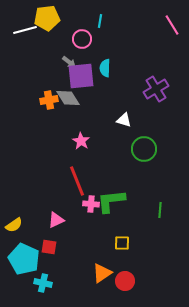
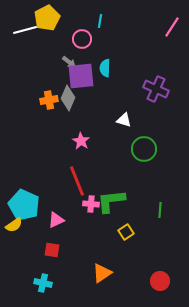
yellow pentagon: rotated 20 degrees counterclockwise
pink line: moved 2 px down; rotated 65 degrees clockwise
purple cross: rotated 35 degrees counterclockwise
gray diamond: rotated 55 degrees clockwise
yellow square: moved 4 px right, 11 px up; rotated 35 degrees counterclockwise
red square: moved 3 px right, 3 px down
cyan pentagon: moved 54 px up
red circle: moved 35 px right
